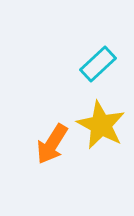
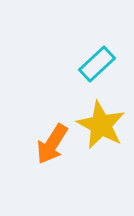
cyan rectangle: moved 1 px left
